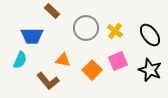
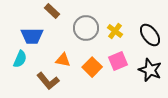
cyan semicircle: moved 1 px up
orange square: moved 3 px up
